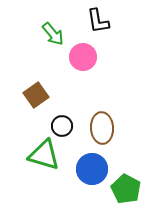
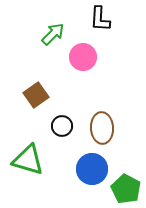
black L-shape: moved 2 px right, 2 px up; rotated 12 degrees clockwise
green arrow: rotated 95 degrees counterclockwise
green triangle: moved 16 px left, 5 px down
